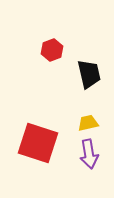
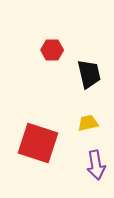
red hexagon: rotated 20 degrees clockwise
purple arrow: moved 7 px right, 11 px down
